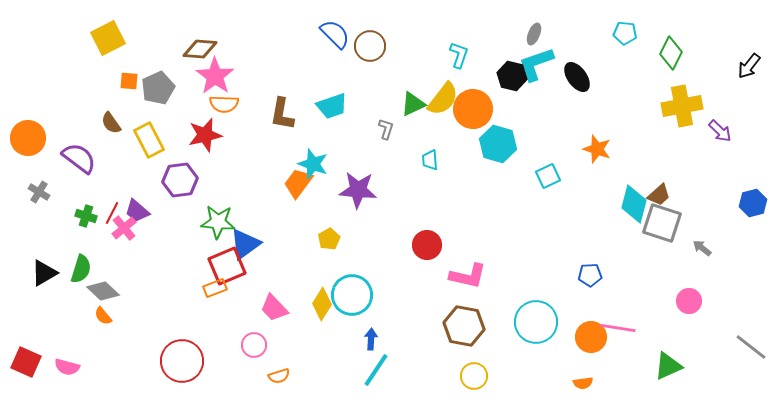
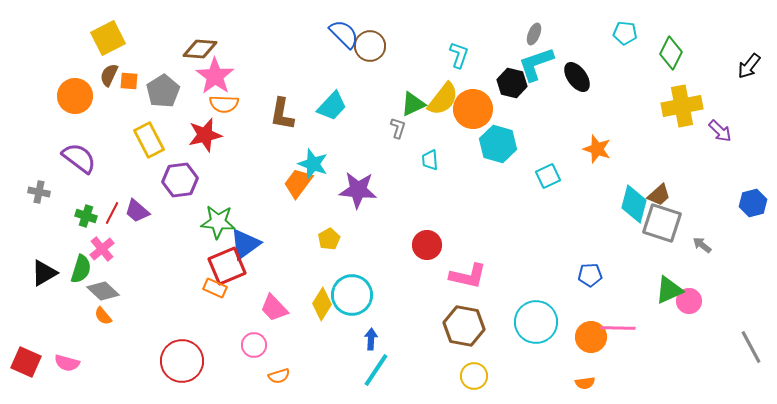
blue semicircle at (335, 34): moved 9 px right
black hexagon at (512, 76): moved 7 px down
gray pentagon at (158, 88): moved 5 px right, 3 px down; rotated 8 degrees counterclockwise
cyan trapezoid at (332, 106): rotated 28 degrees counterclockwise
brown semicircle at (111, 123): moved 2 px left, 48 px up; rotated 60 degrees clockwise
gray L-shape at (386, 129): moved 12 px right, 1 px up
orange circle at (28, 138): moved 47 px right, 42 px up
gray cross at (39, 192): rotated 20 degrees counterclockwise
pink cross at (124, 228): moved 22 px left, 21 px down
gray arrow at (702, 248): moved 3 px up
orange rectangle at (215, 288): rotated 45 degrees clockwise
pink line at (618, 328): rotated 8 degrees counterclockwise
gray line at (751, 347): rotated 24 degrees clockwise
green triangle at (668, 366): moved 1 px right, 76 px up
pink semicircle at (67, 367): moved 4 px up
orange semicircle at (583, 383): moved 2 px right
